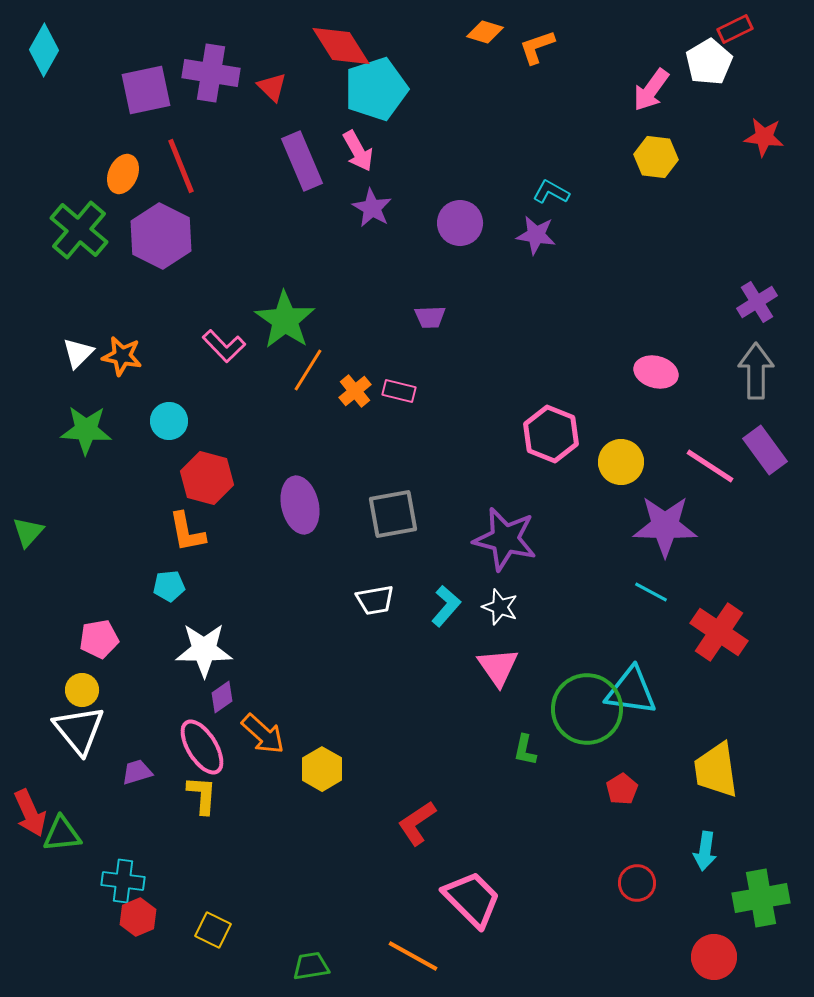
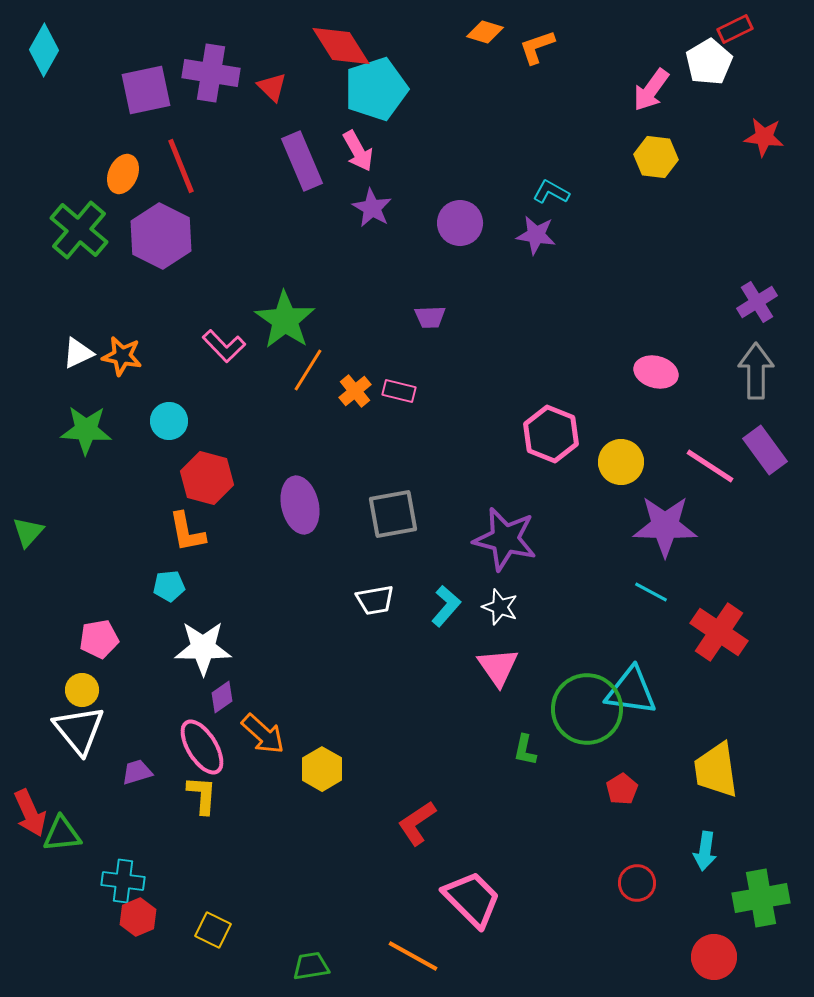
white triangle at (78, 353): rotated 20 degrees clockwise
white star at (204, 650): moved 1 px left, 2 px up
